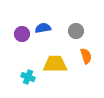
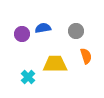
cyan cross: rotated 24 degrees clockwise
